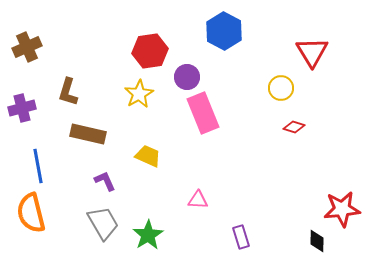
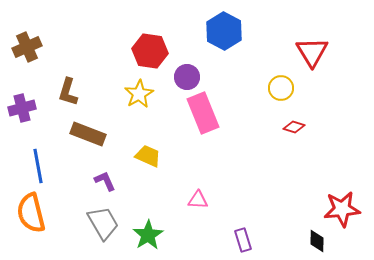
red hexagon: rotated 16 degrees clockwise
brown rectangle: rotated 8 degrees clockwise
purple rectangle: moved 2 px right, 3 px down
